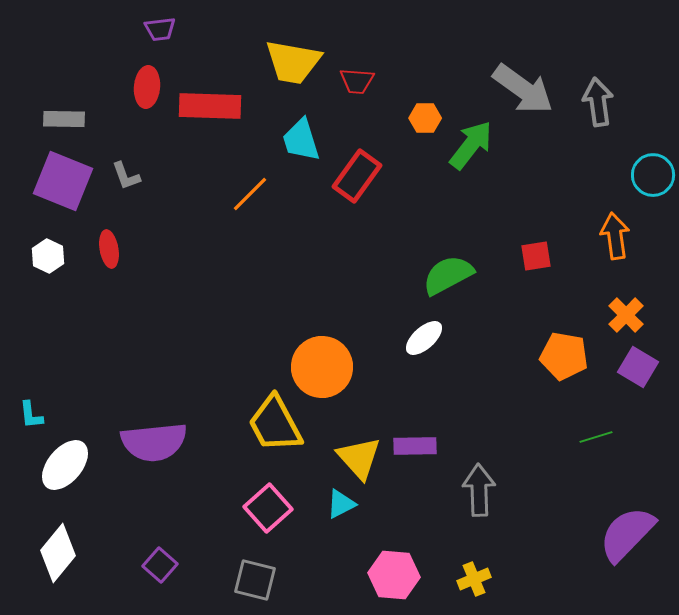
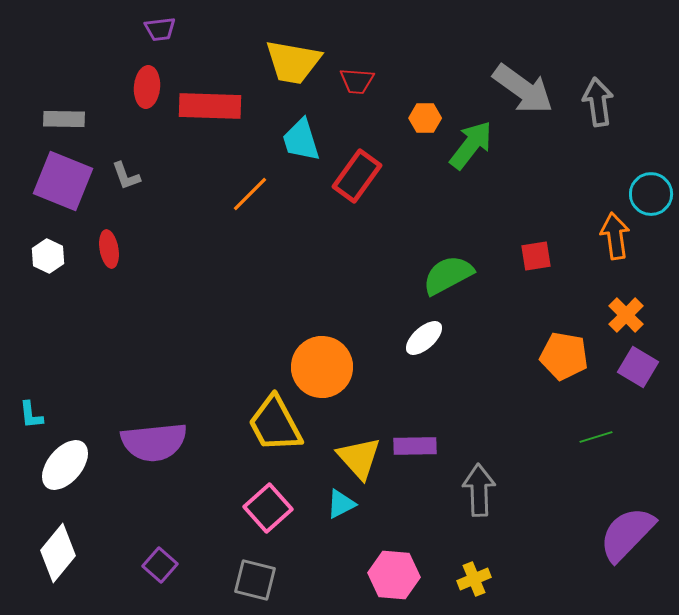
cyan circle at (653, 175): moved 2 px left, 19 px down
